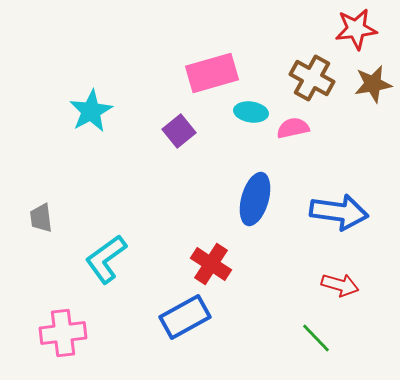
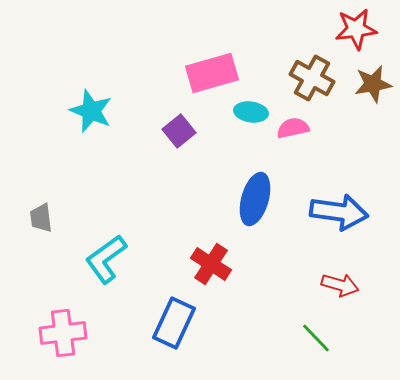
cyan star: rotated 21 degrees counterclockwise
blue rectangle: moved 11 px left, 6 px down; rotated 36 degrees counterclockwise
